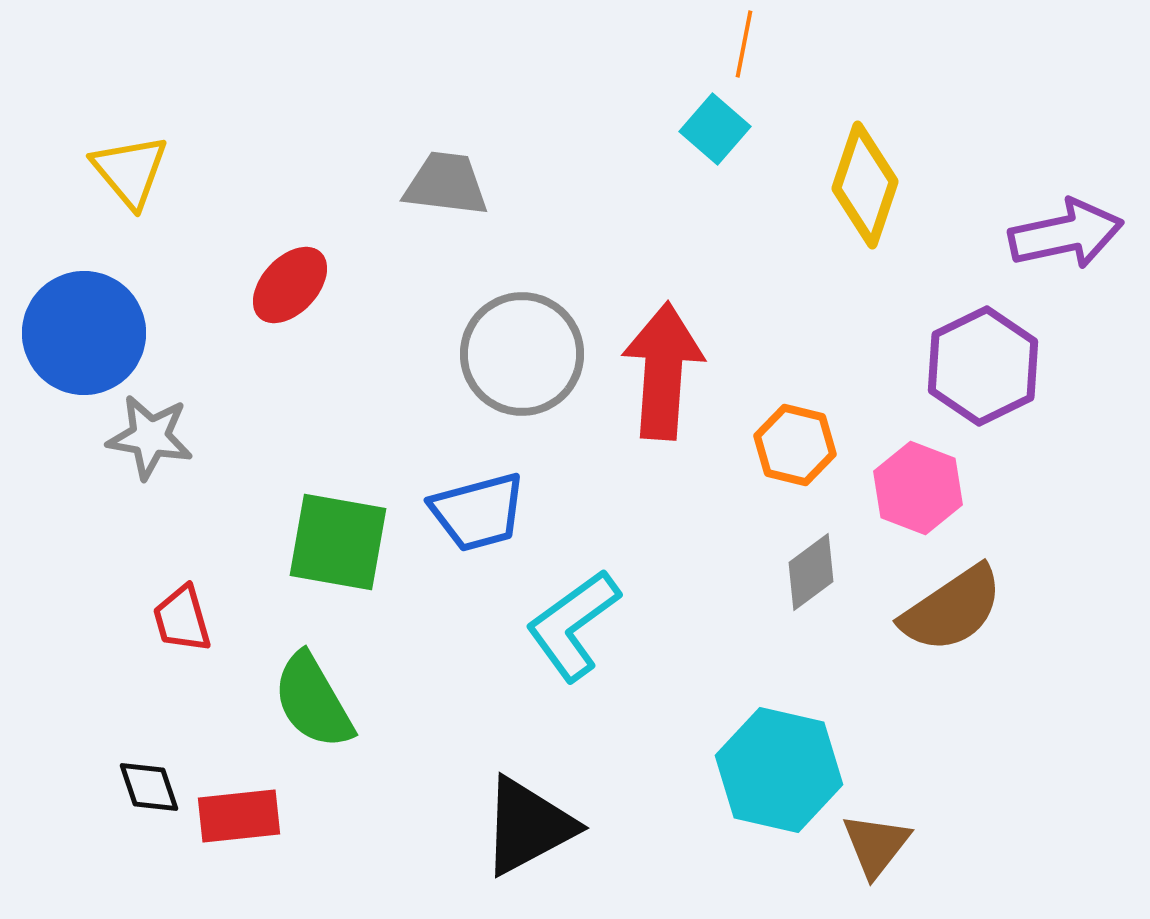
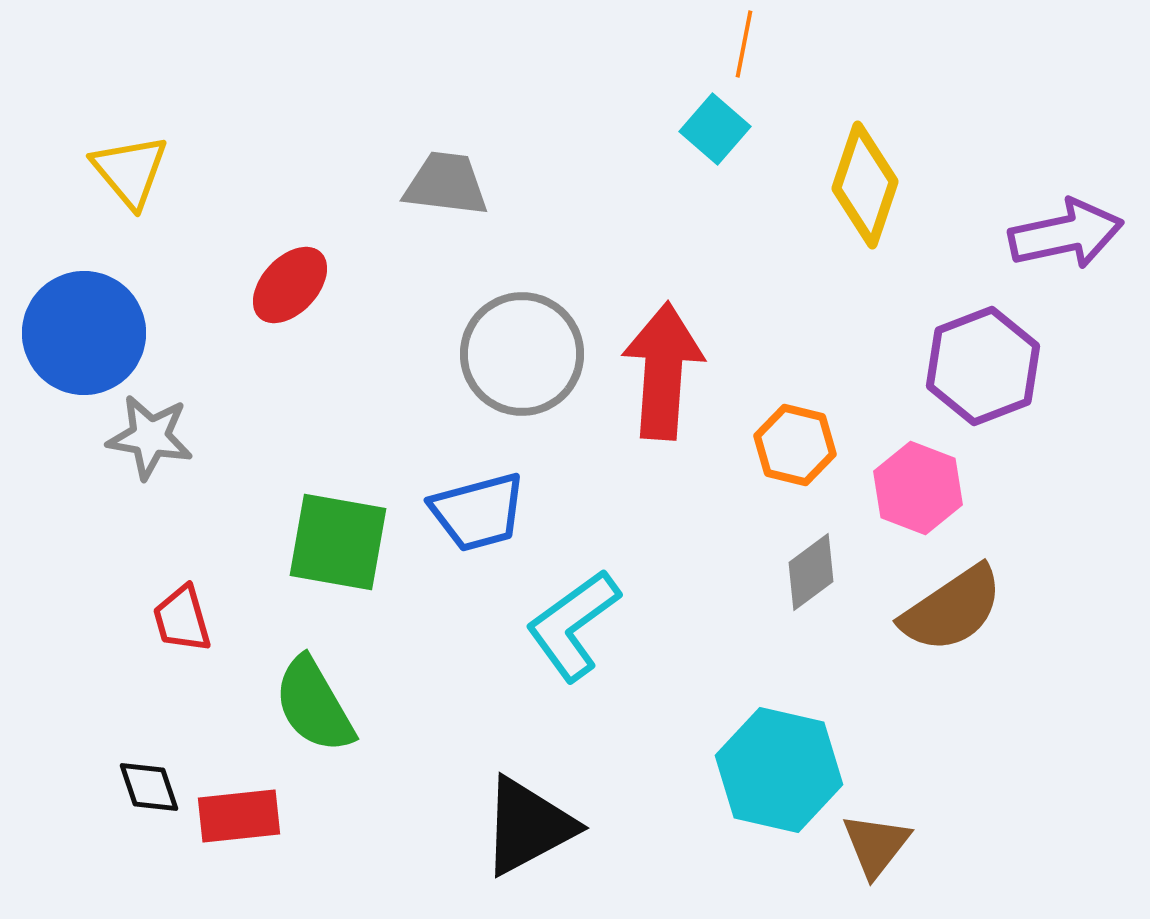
purple hexagon: rotated 5 degrees clockwise
green semicircle: moved 1 px right, 4 px down
